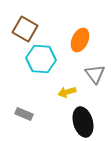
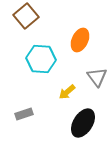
brown square: moved 1 px right, 13 px up; rotated 20 degrees clockwise
gray triangle: moved 2 px right, 3 px down
yellow arrow: rotated 24 degrees counterclockwise
gray rectangle: rotated 42 degrees counterclockwise
black ellipse: moved 1 px down; rotated 48 degrees clockwise
